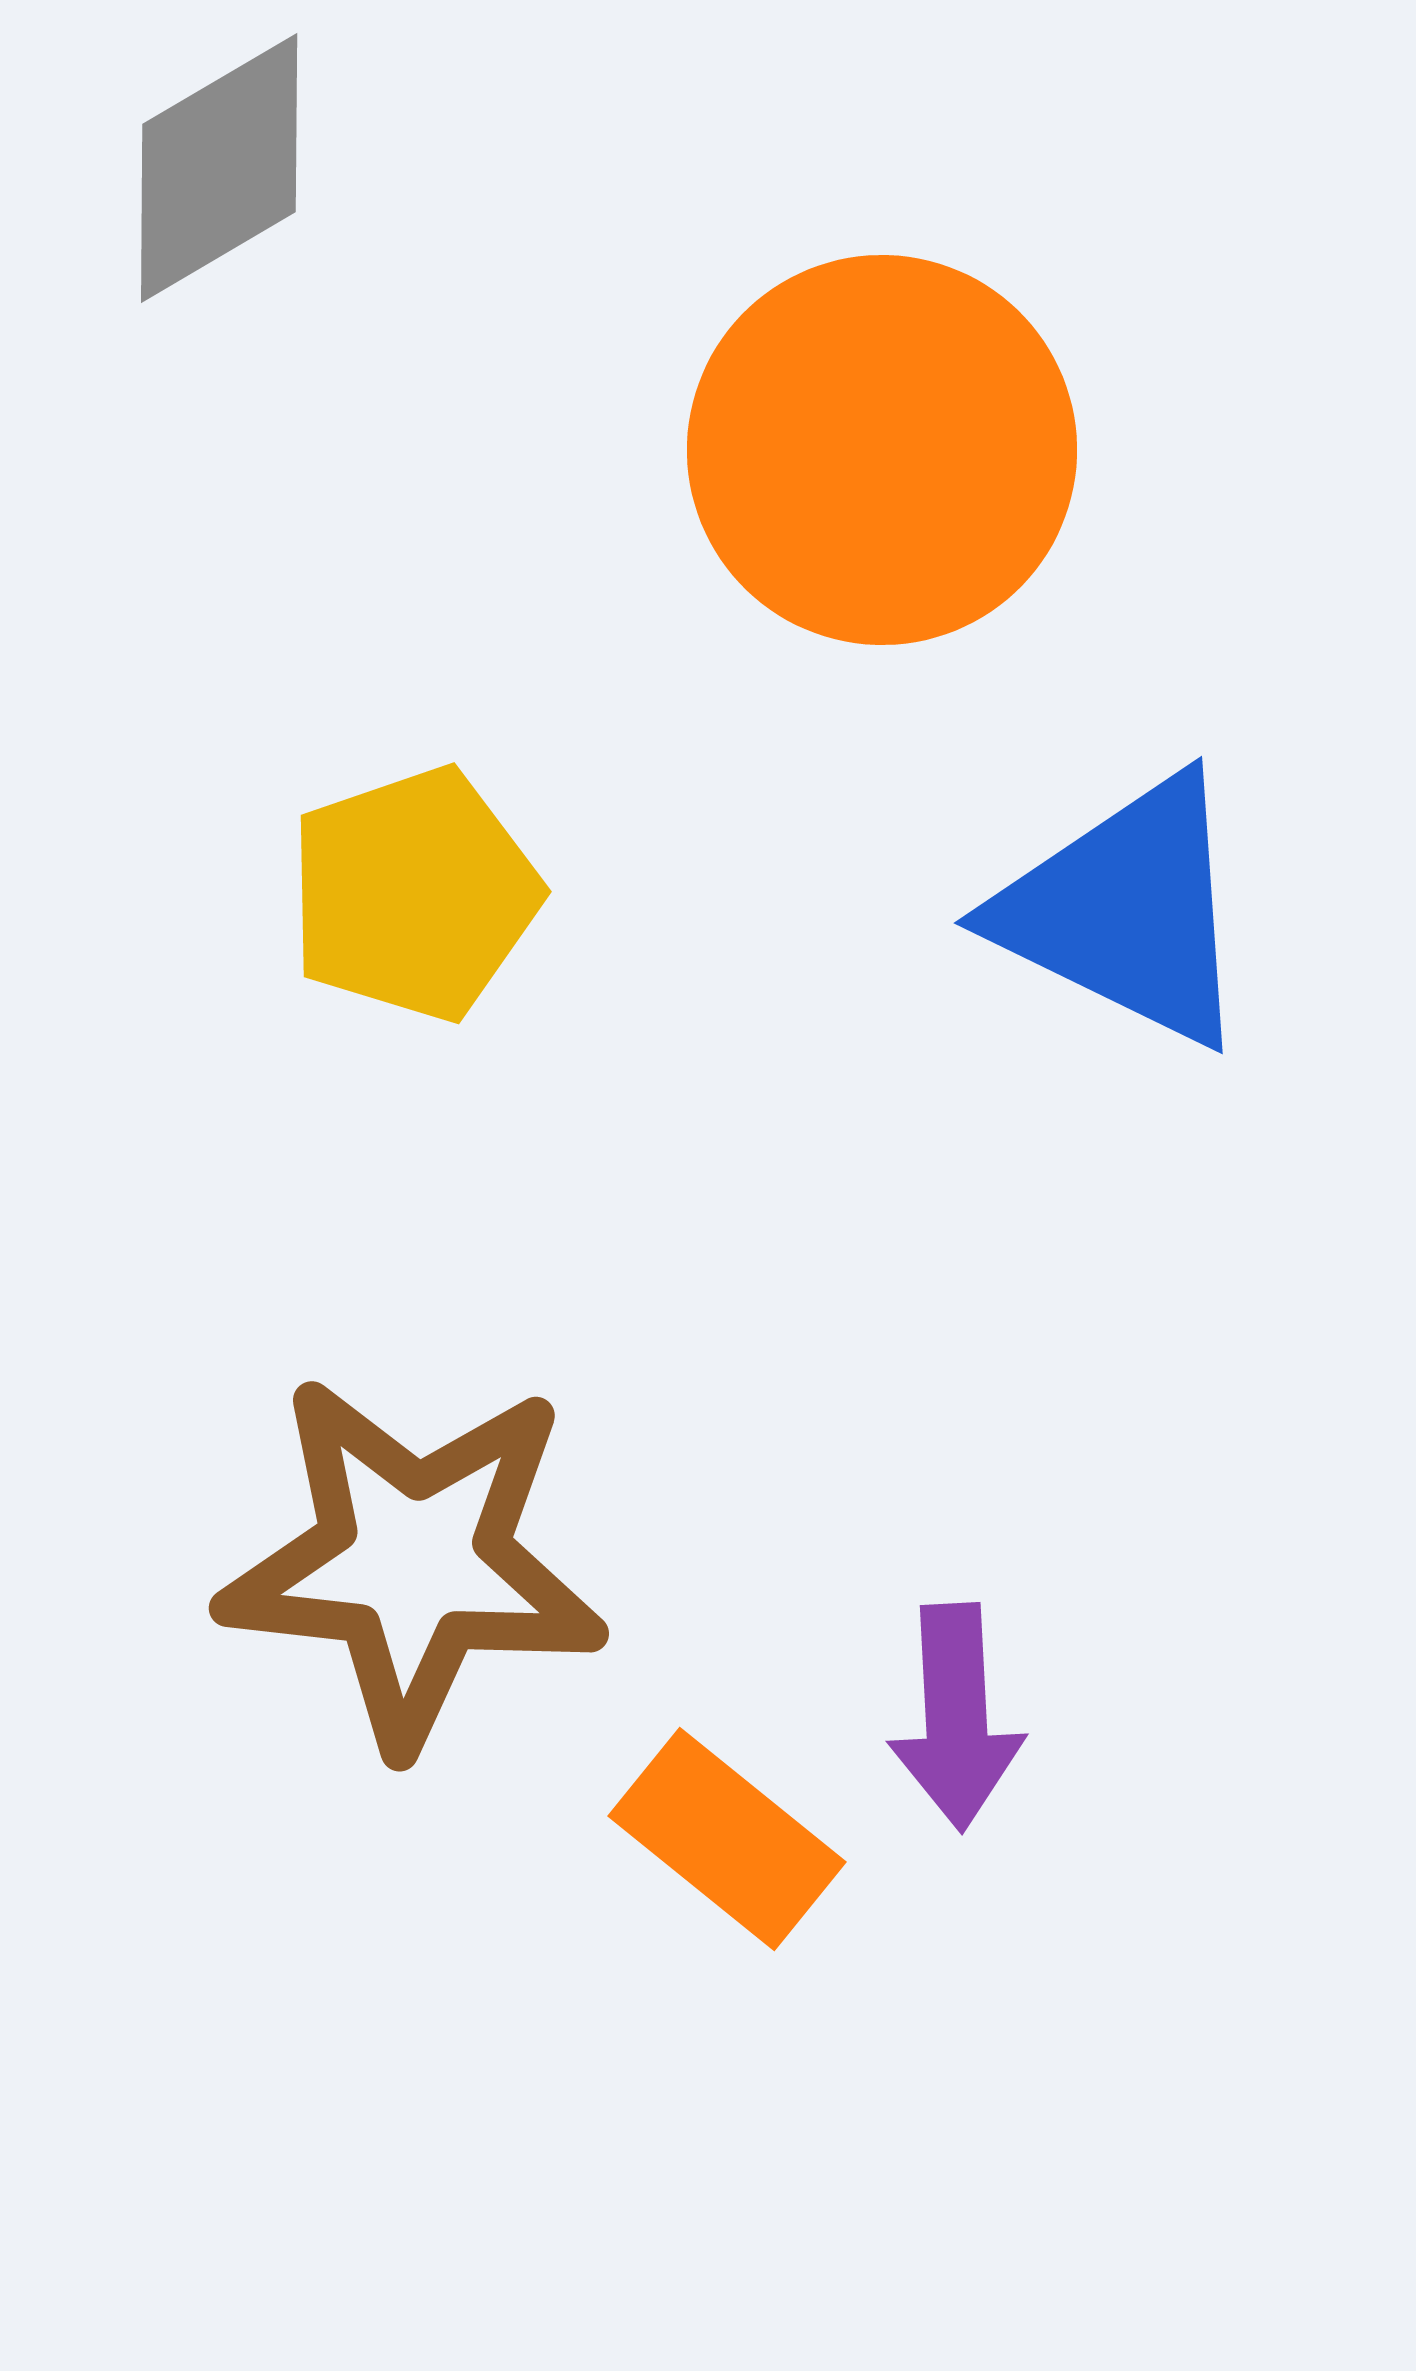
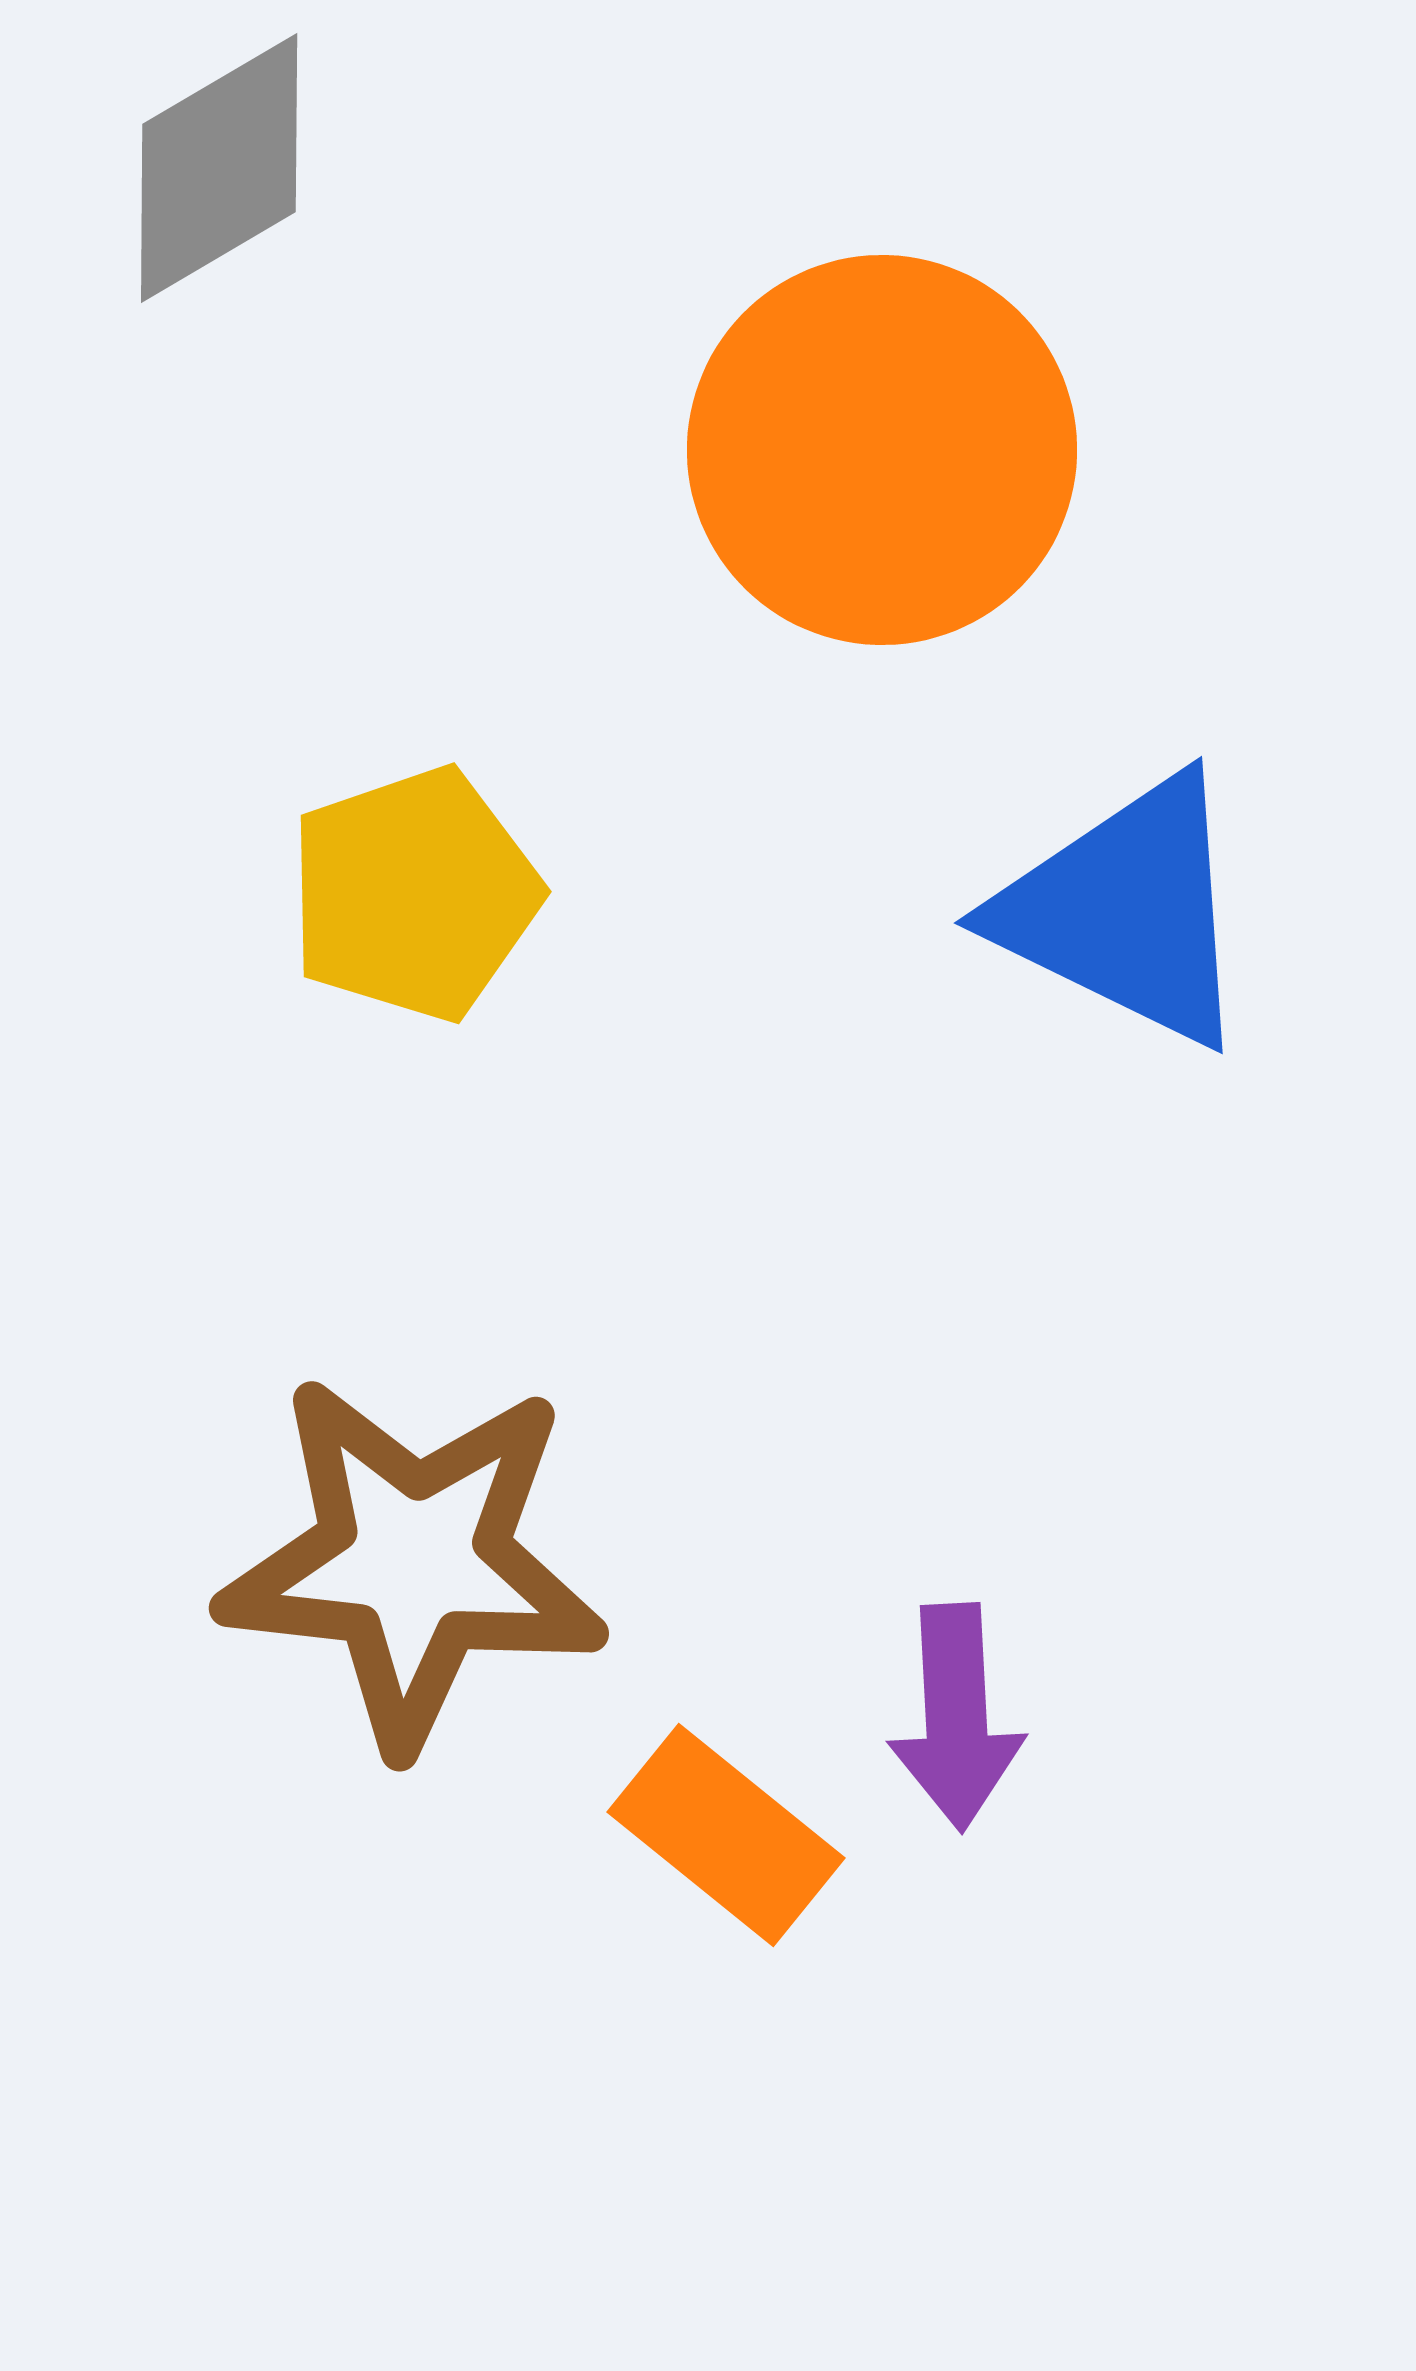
orange rectangle: moved 1 px left, 4 px up
